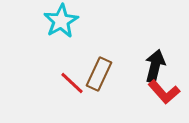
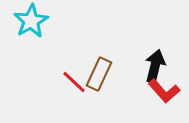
cyan star: moved 30 px left
red line: moved 2 px right, 1 px up
red L-shape: moved 1 px up
